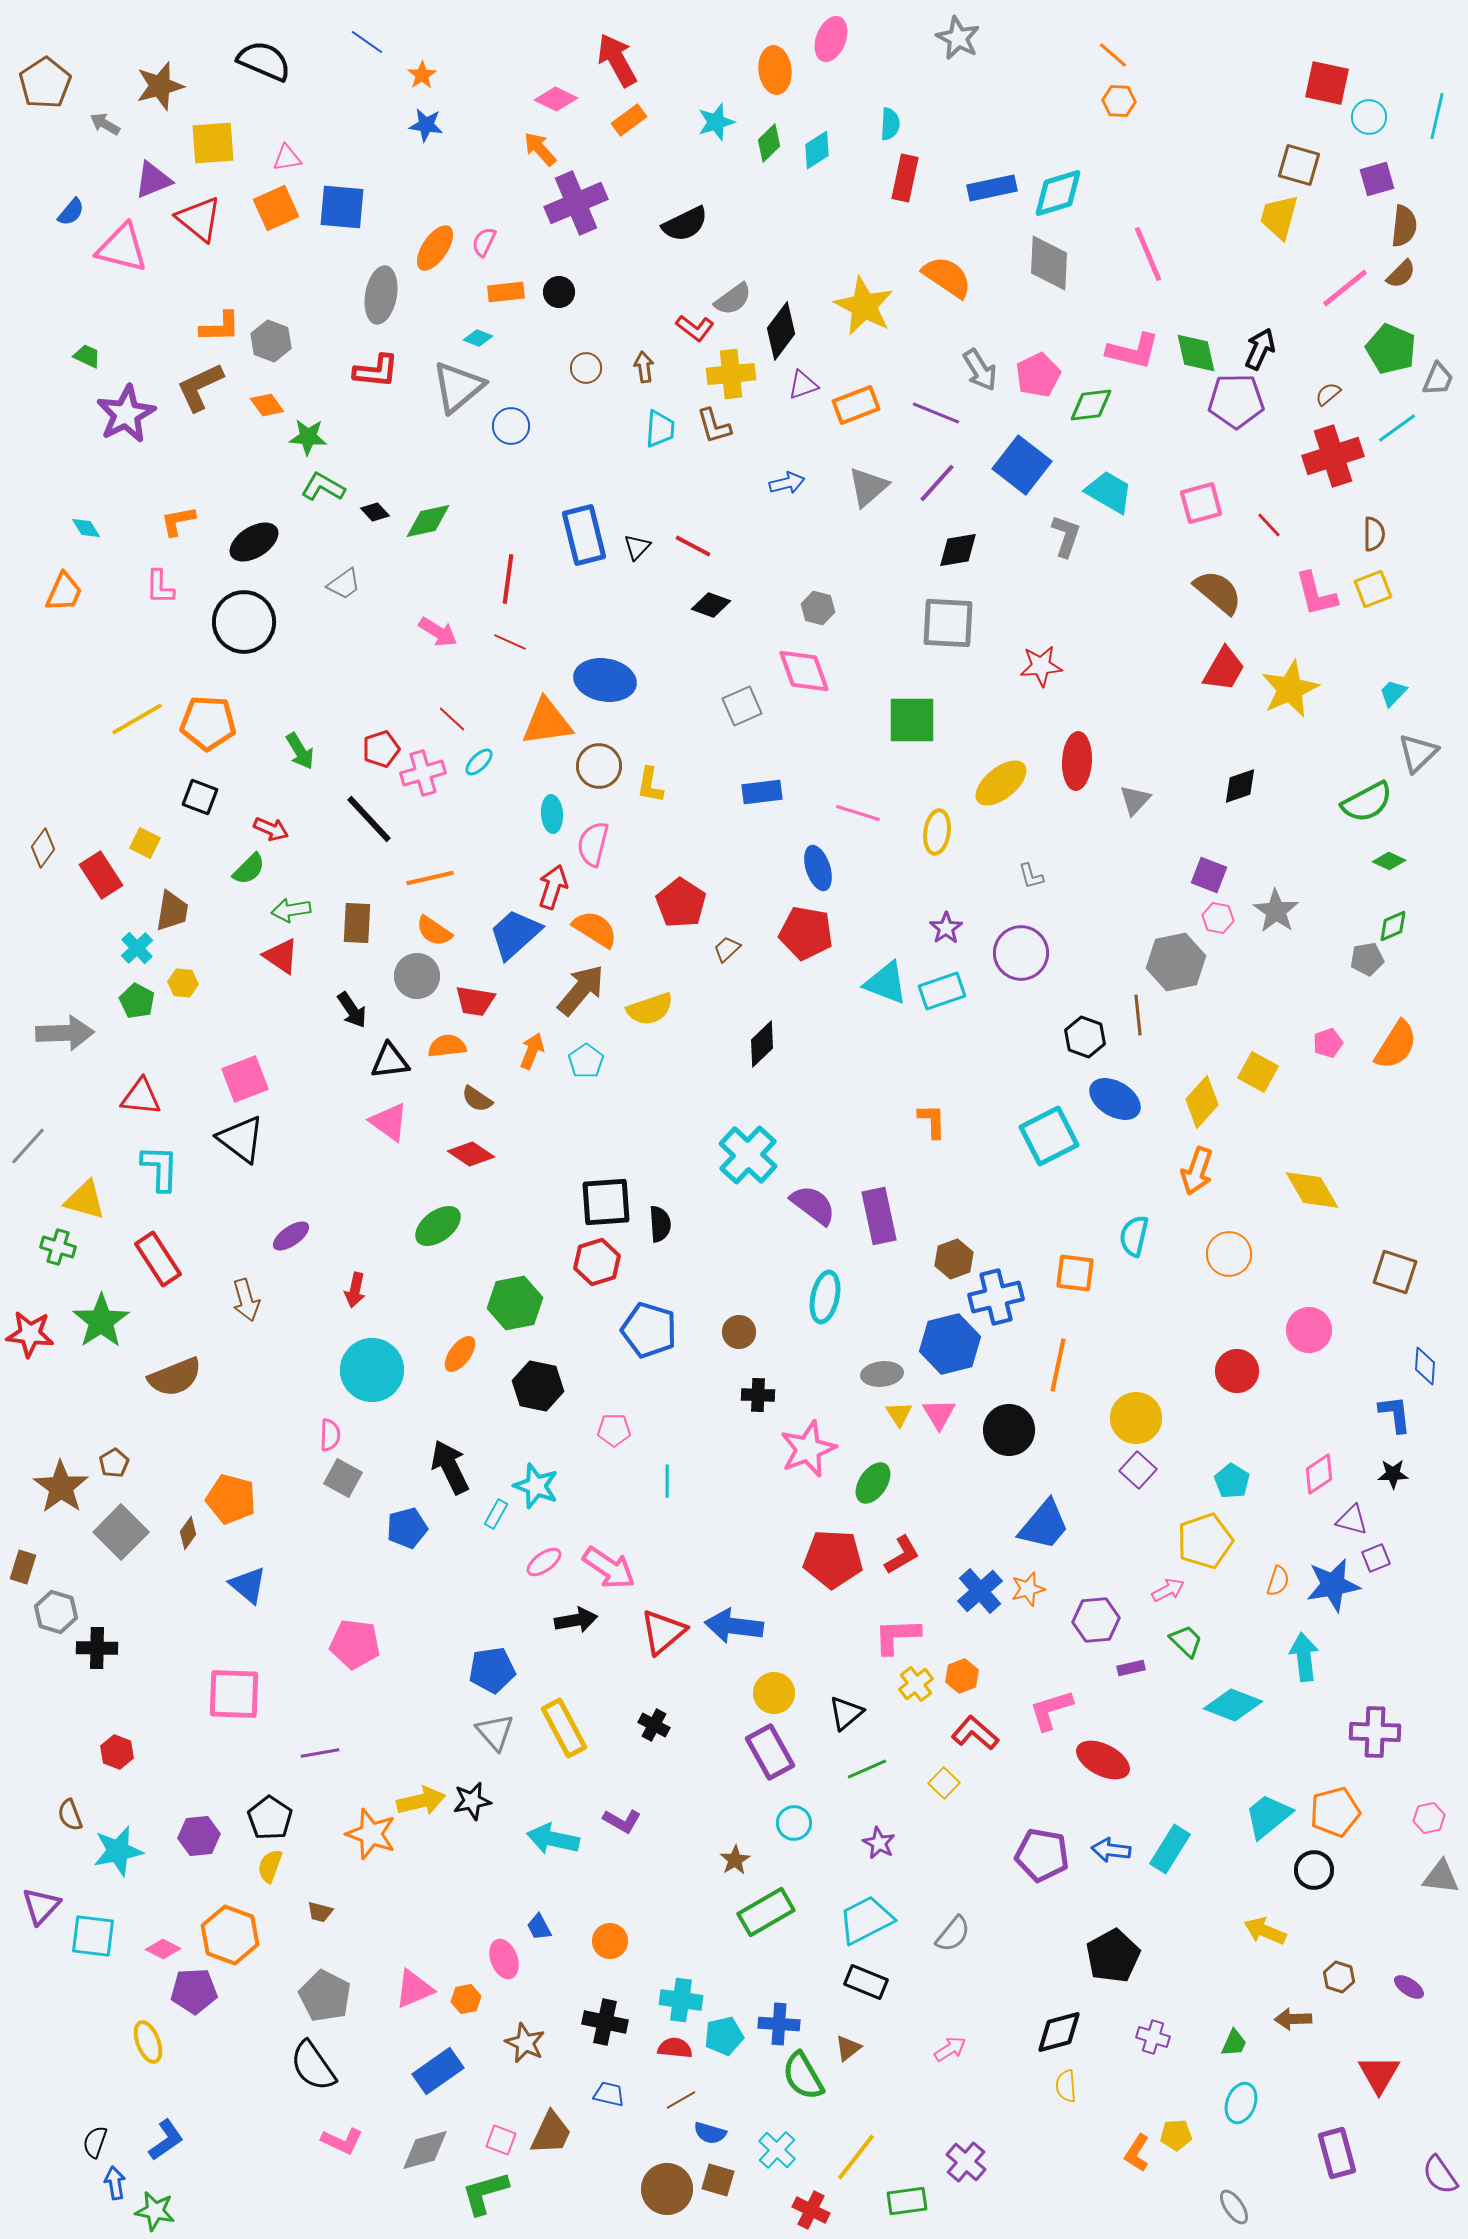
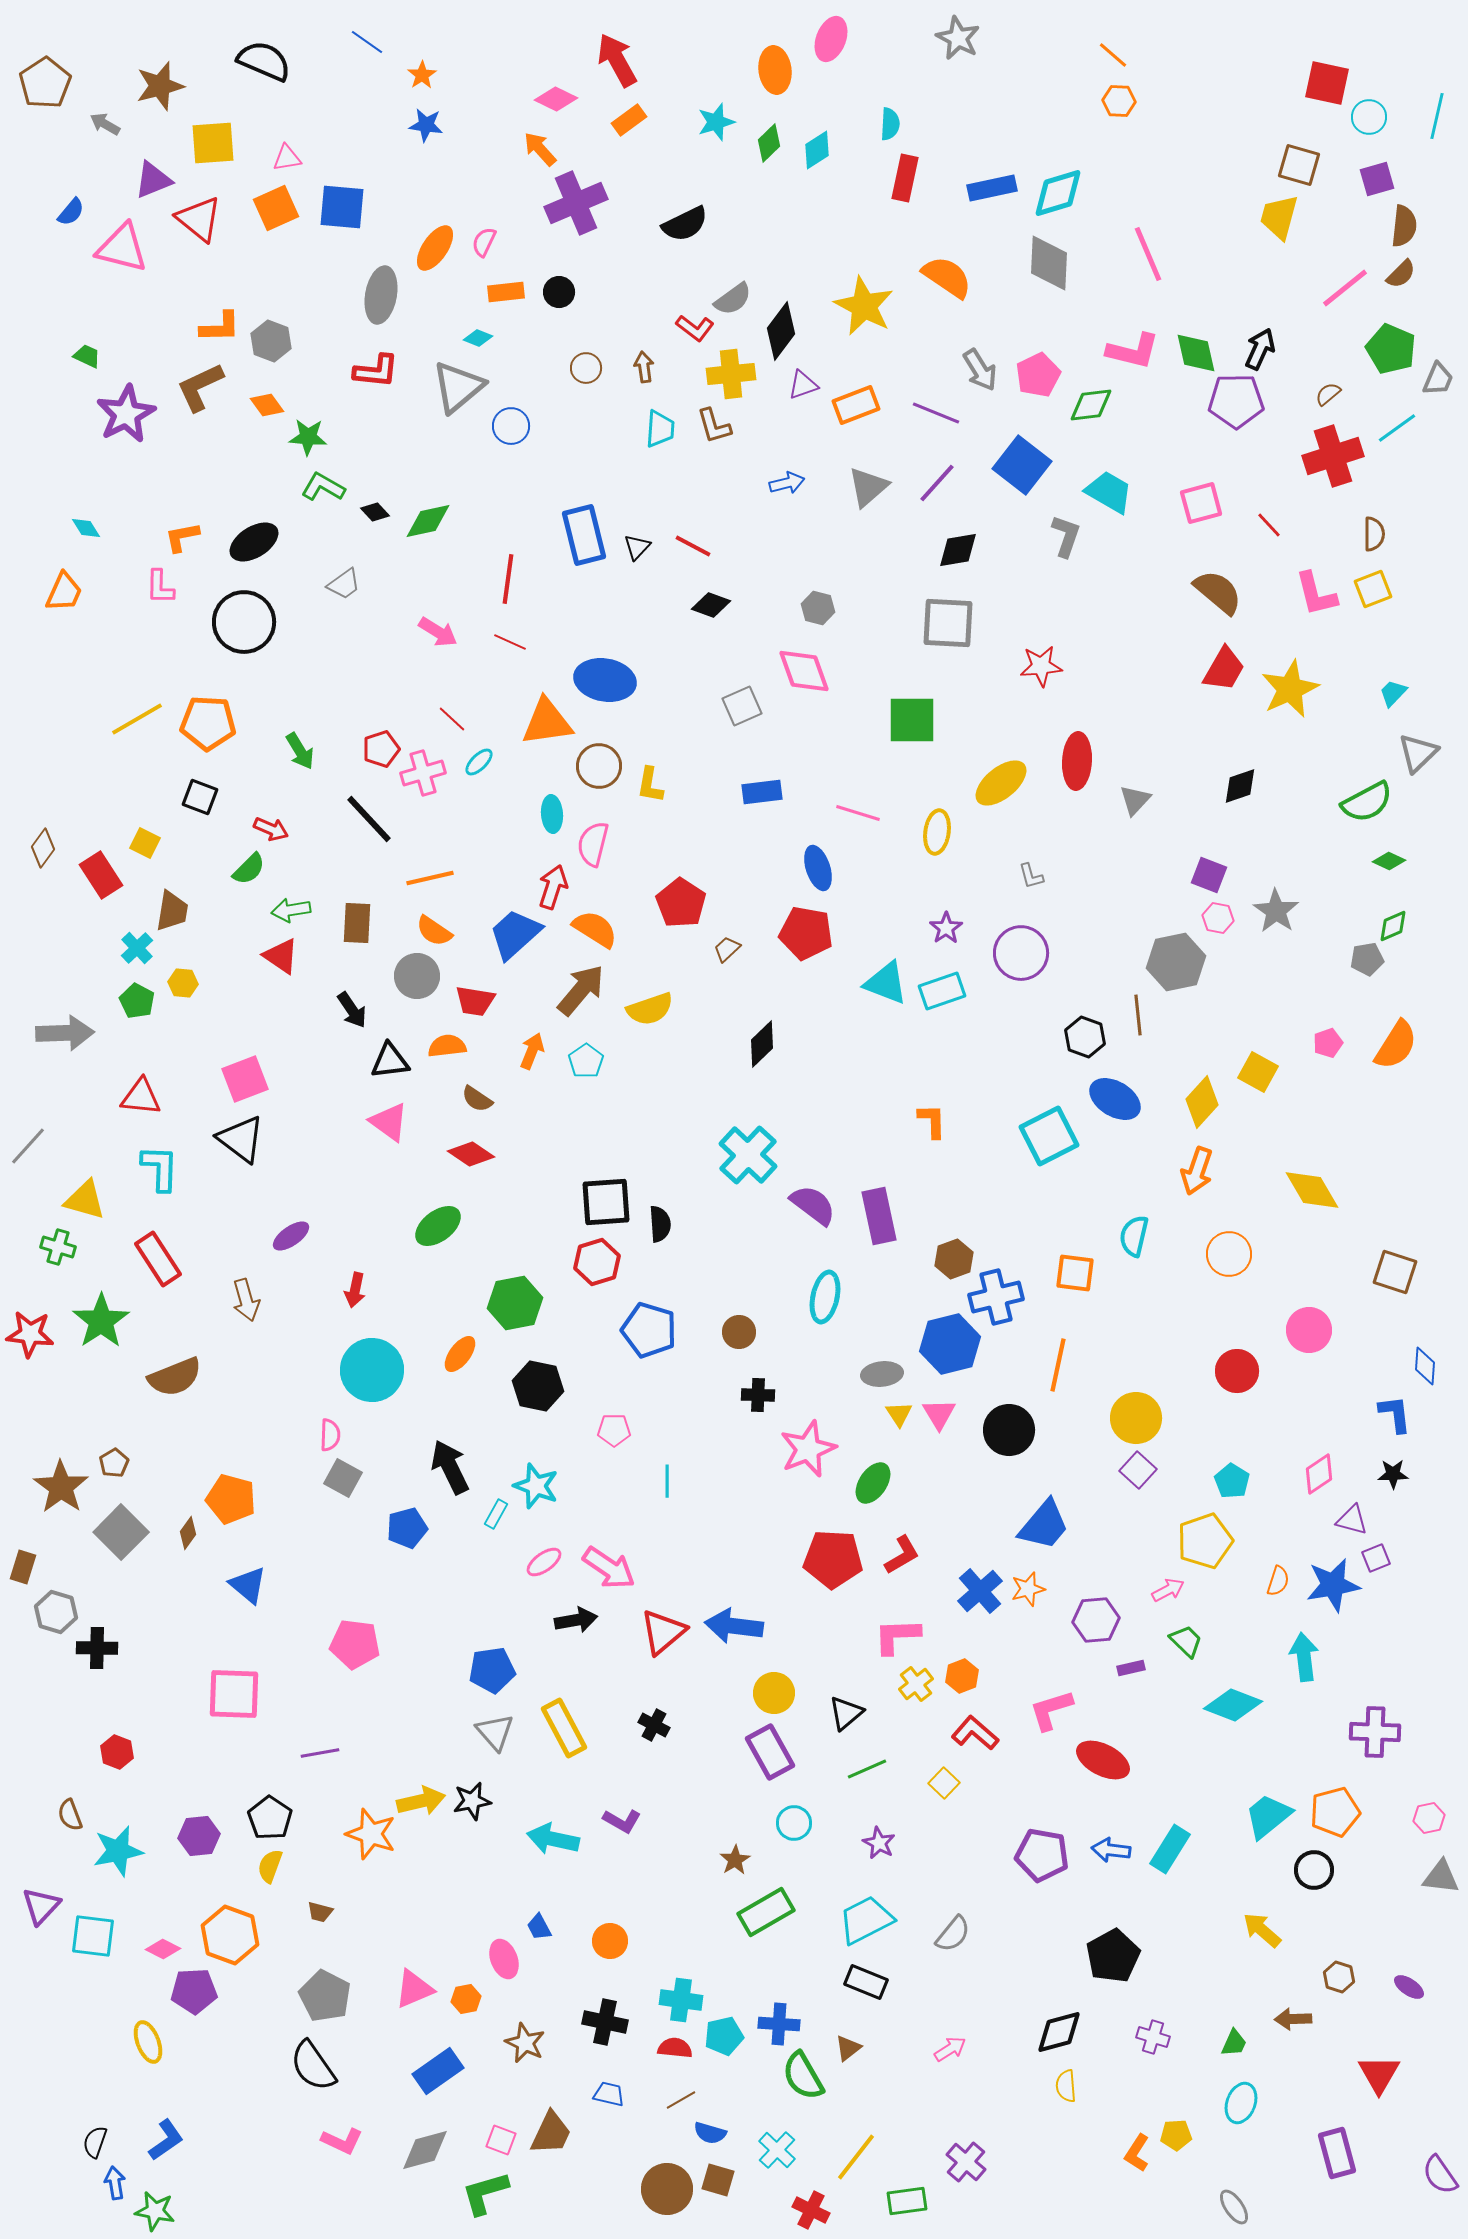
orange L-shape at (178, 521): moved 4 px right, 16 px down
yellow arrow at (1265, 1931): moved 3 px left, 1 px up; rotated 18 degrees clockwise
